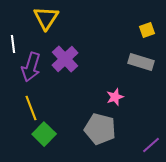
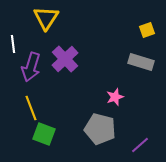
green square: rotated 25 degrees counterclockwise
purple line: moved 11 px left
